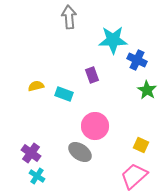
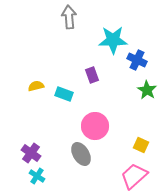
gray ellipse: moved 1 px right, 2 px down; rotated 25 degrees clockwise
